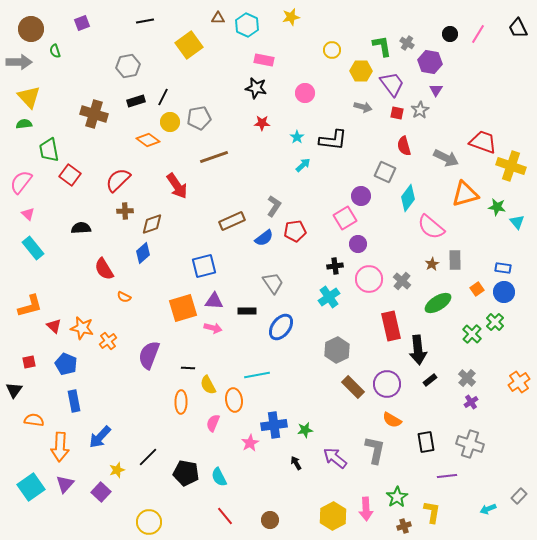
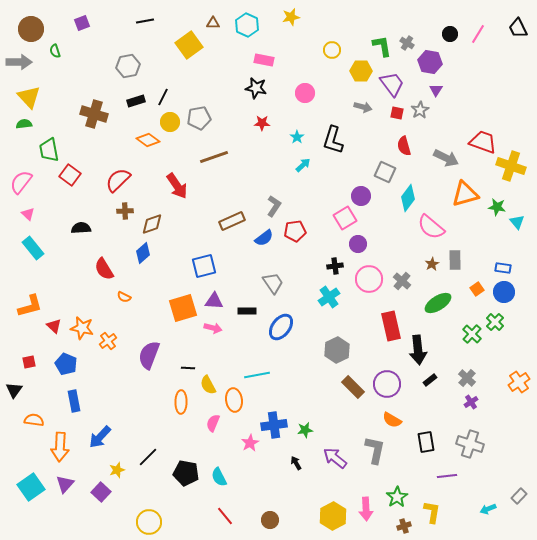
brown triangle at (218, 18): moved 5 px left, 5 px down
black L-shape at (333, 140): rotated 100 degrees clockwise
